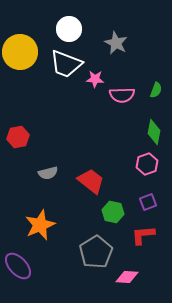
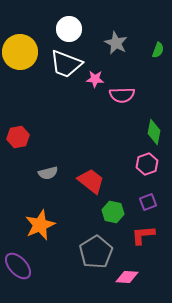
green semicircle: moved 2 px right, 40 px up
